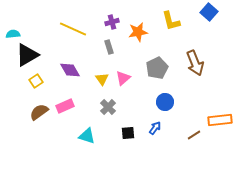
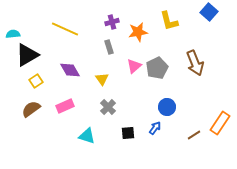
yellow L-shape: moved 2 px left
yellow line: moved 8 px left
pink triangle: moved 11 px right, 12 px up
blue circle: moved 2 px right, 5 px down
brown semicircle: moved 8 px left, 3 px up
orange rectangle: moved 3 px down; rotated 50 degrees counterclockwise
